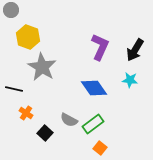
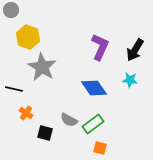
black square: rotated 28 degrees counterclockwise
orange square: rotated 24 degrees counterclockwise
